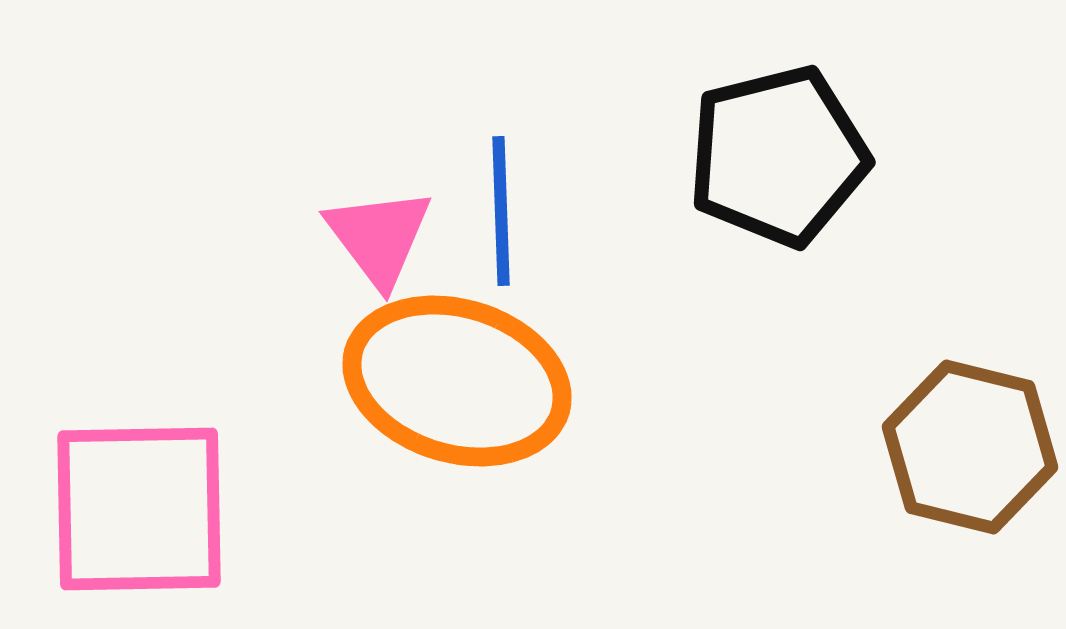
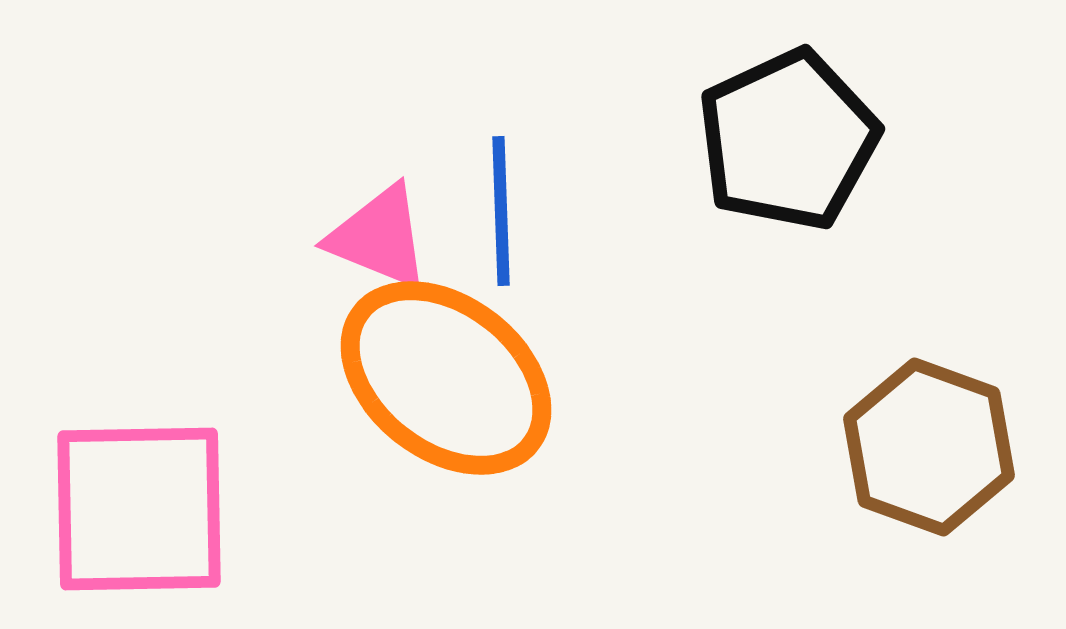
black pentagon: moved 10 px right, 16 px up; rotated 11 degrees counterclockwise
pink triangle: rotated 31 degrees counterclockwise
orange ellipse: moved 11 px left, 3 px up; rotated 21 degrees clockwise
brown hexagon: moved 41 px left; rotated 6 degrees clockwise
